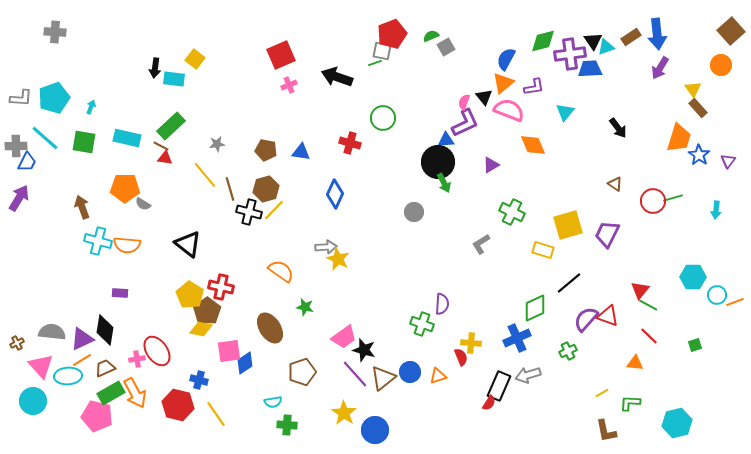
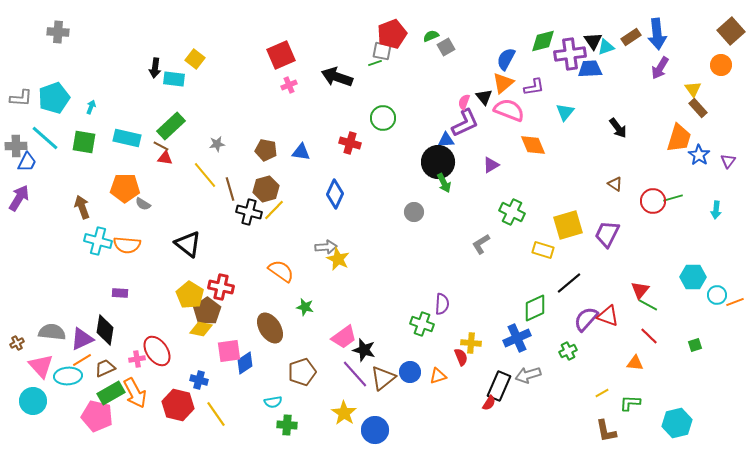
gray cross at (55, 32): moved 3 px right
